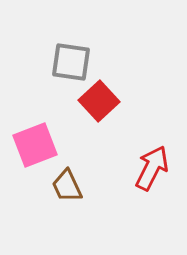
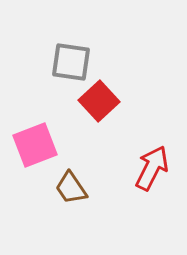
brown trapezoid: moved 4 px right, 2 px down; rotated 9 degrees counterclockwise
